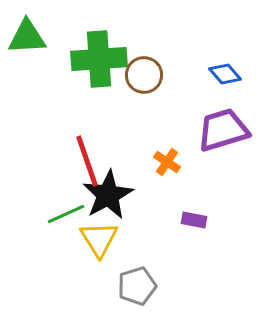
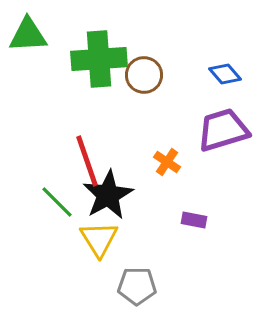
green triangle: moved 1 px right, 2 px up
green line: moved 9 px left, 12 px up; rotated 69 degrees clockwise
gray pentagon: rotated 18 degrees clockwise
